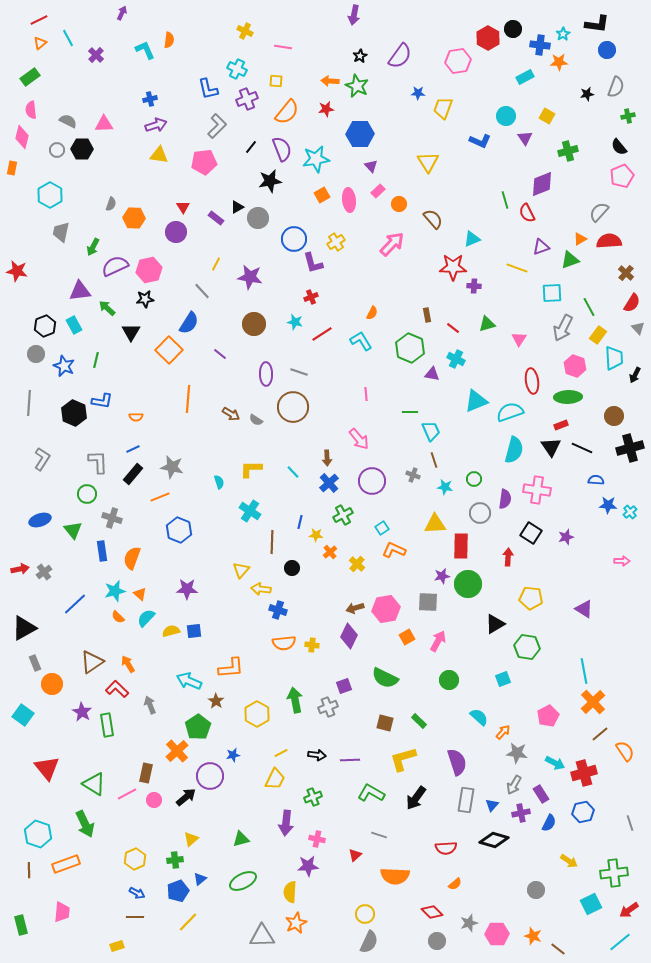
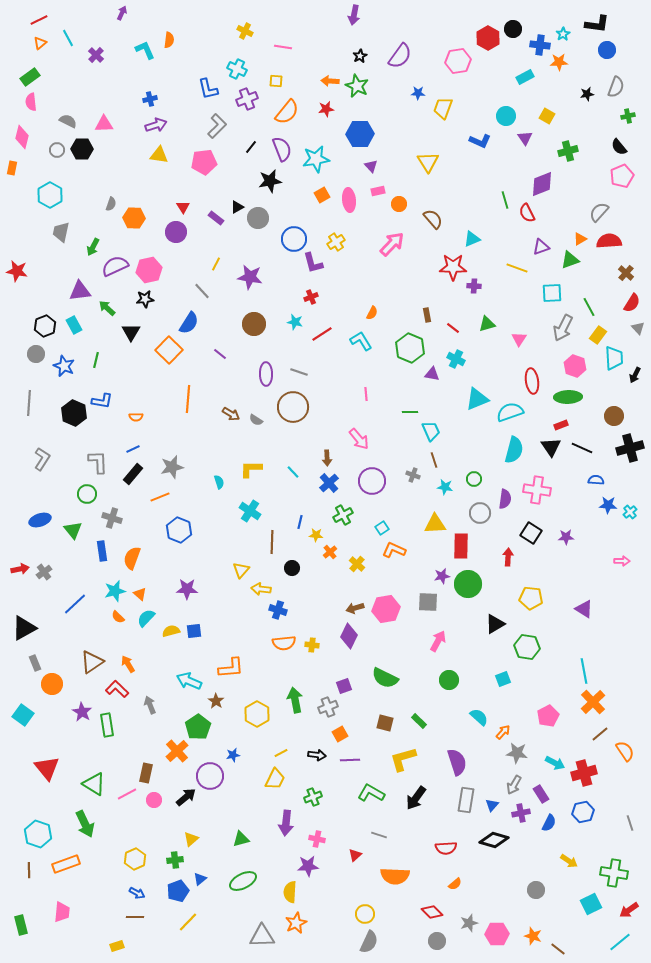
pink semicircle at (31, 110): moved 8 px up
pink rectangle at (378, 191): rotated 32 degrees clockwise
cyan triangle at (476, 401): moved 1 px right, 2 px up
gray star at (172, 467): rotated 25 degrees counterclockwise
purple star at (566, 537): rotated 14 degrees clockwise
orange square at (407, 637): moved 67 px left, 97 px down
green cross at (614, 873): rotated 16 degrees clockwise
